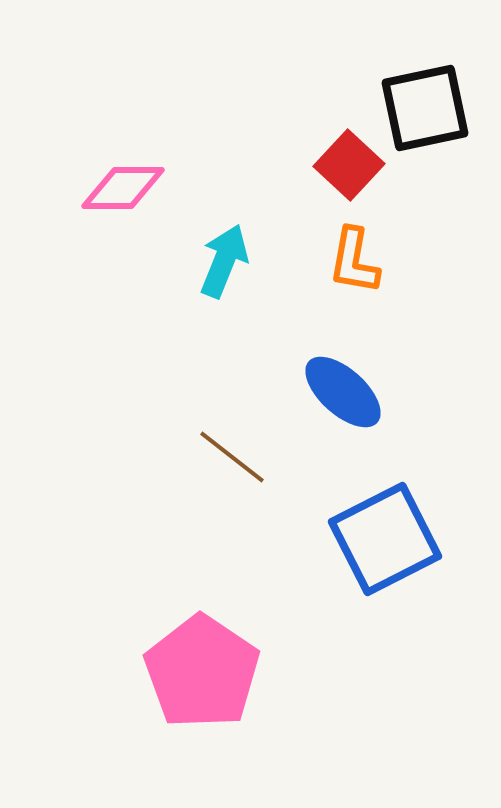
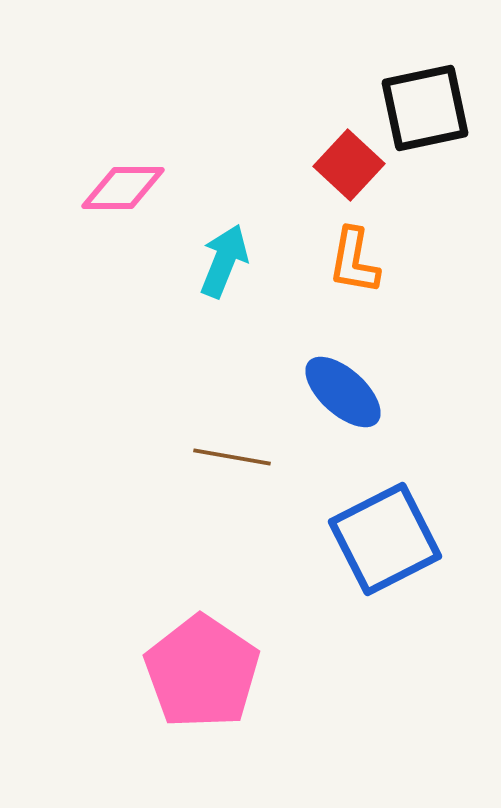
brown line: rotated 28 degrees counterclockwise
